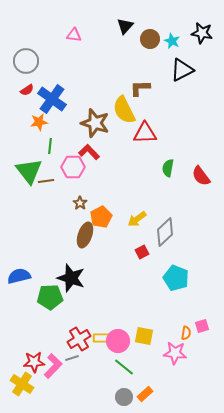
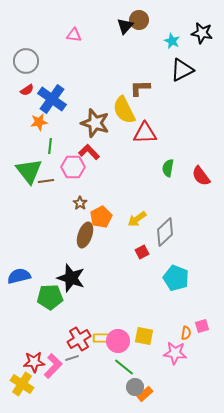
brown circle at (150, 39): moved 11 px left, 19 px up
gray circle at (124, 397): moved 11 px right, 10 px up
